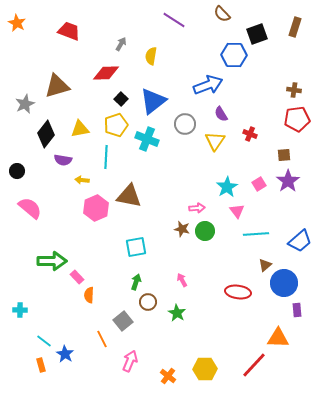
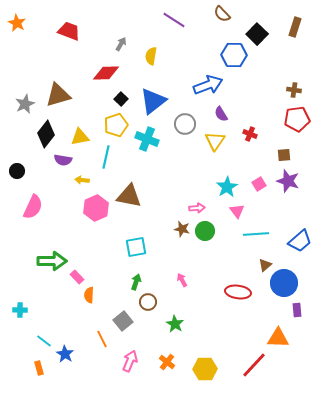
black square at (257, 34): rotated 25 degrees counterclockwise
brown triangle at (57, 86): moved 1 px right, 9 px down
yellow triangle at (80, 129): moved 8 px down
cyan line at (106, 157): rotated 10 degrees clockwise
purple star at (288, 181): rotated 20 degrees counterclockwise
pink semicircle at (30, 208): moved 3 px right, 1 px up; rotated 75 degrees clockwise
green star at (177, 313): moved 2 px left, 11 px down
orange rectangle at (41, 365): moved 2 px left, 3 px down
orange cross at (168, 376): moved 1 px left, 14 px up
